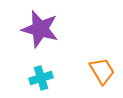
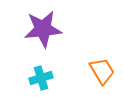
purple star: moved 3 px right; rotated 21 degrees counterclockwise
